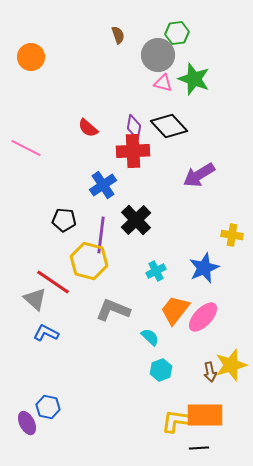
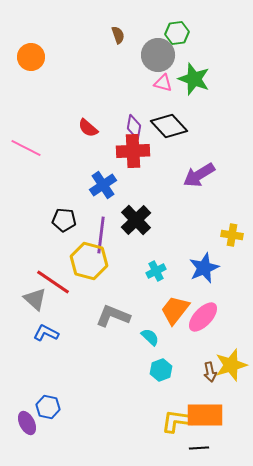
gray L-shape: moved 6 px down
